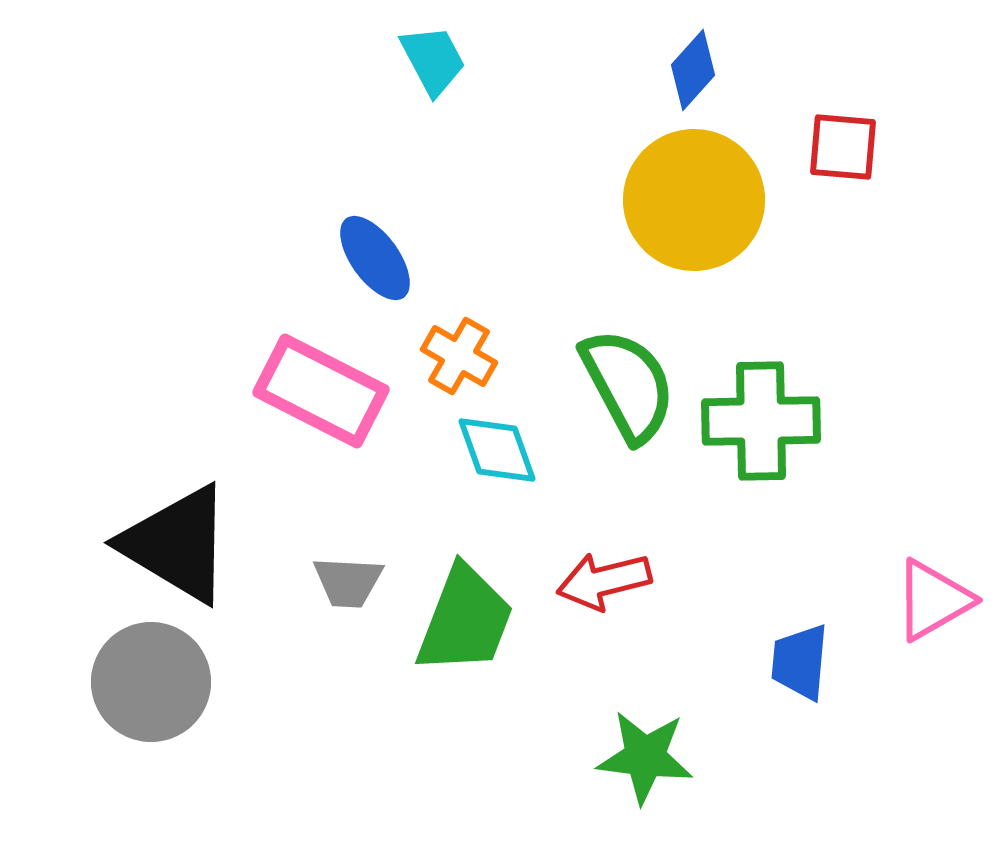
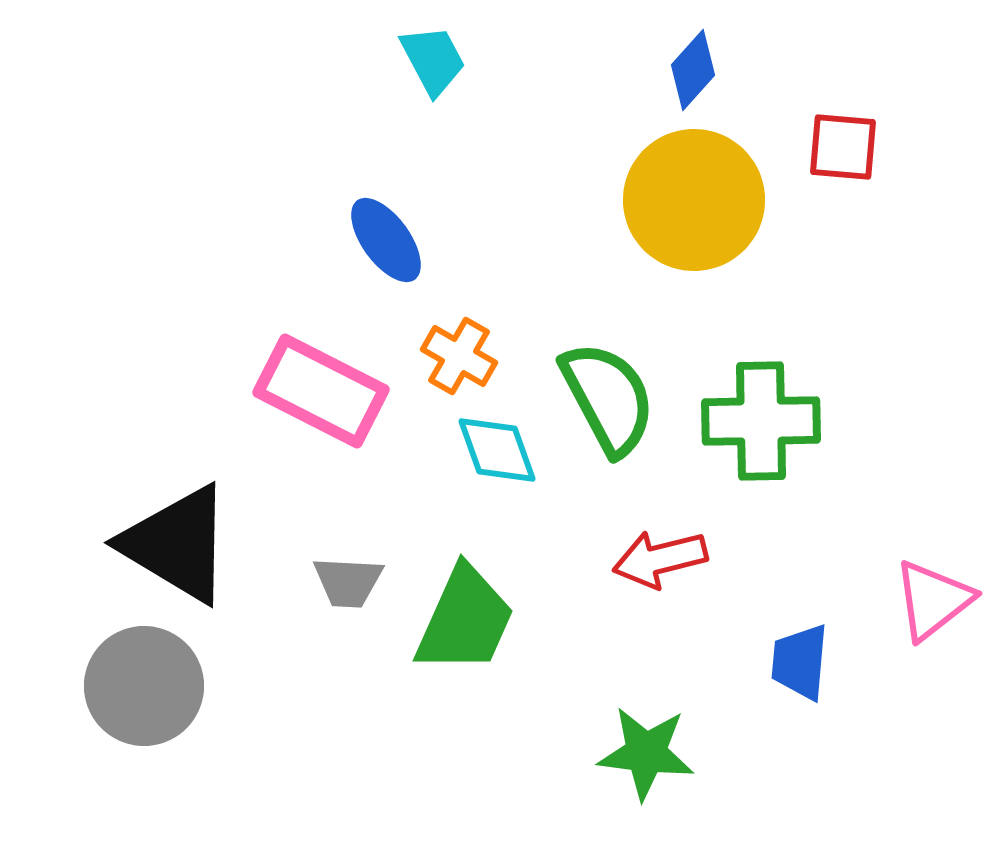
blue ellipse: moved 11 px right, 18 px up
green semicircle: moved 20 px left, 13 px down
red arrow: moved 56 px right, 22 px up
pink triangle: rotated 8 degrees counterclockwise
green trapezoid: rotated 3 degrees clockwise
gray circle: moved 7 px left, 4 px down
green star: moved 1 px right, 4 px up
